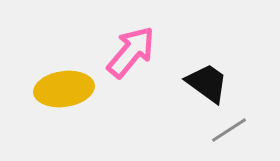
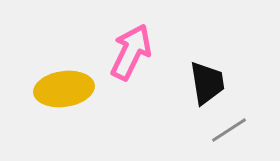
pink arrow: rotated 14 degrees counterclockwise
black trapezoid: rotated 45 degrees clockwise
